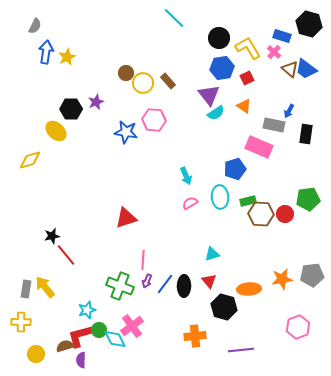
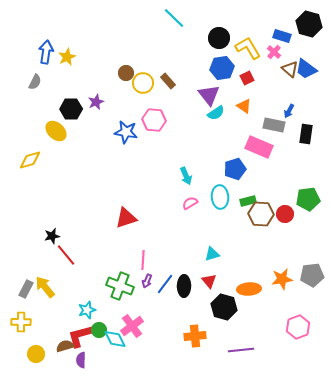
gray semicircle at (35, 26): moved 56 px down
gray rectangle at (26, 289): rotated 18 degrees clockwise
